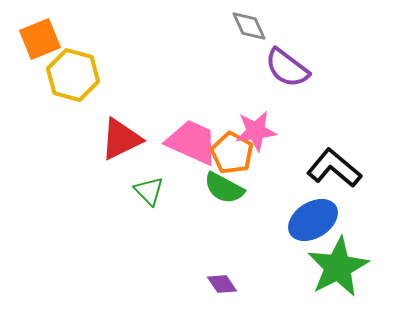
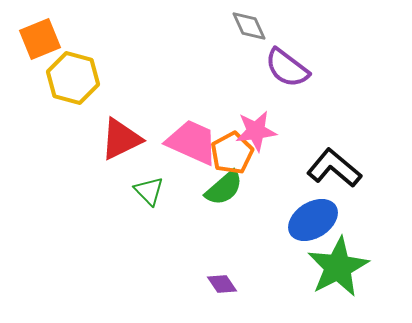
yellow hexagon: moved 3 px down
orange pentagon: rotated 15 degrees clockwise
green semicircle: rotated 69 degrees counterclockwise
